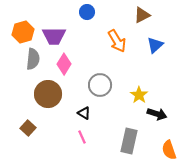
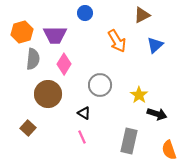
blue circle: moved 2 px left, 1 px down
orange hexagon: moved 1 px left
purple trapezoid: moved 1 px right, 1 px up
